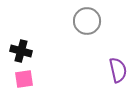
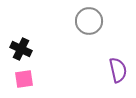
gray circle: moved 2 px right
black cross: moved 2 px up; rotated 10 degrees clockwise
